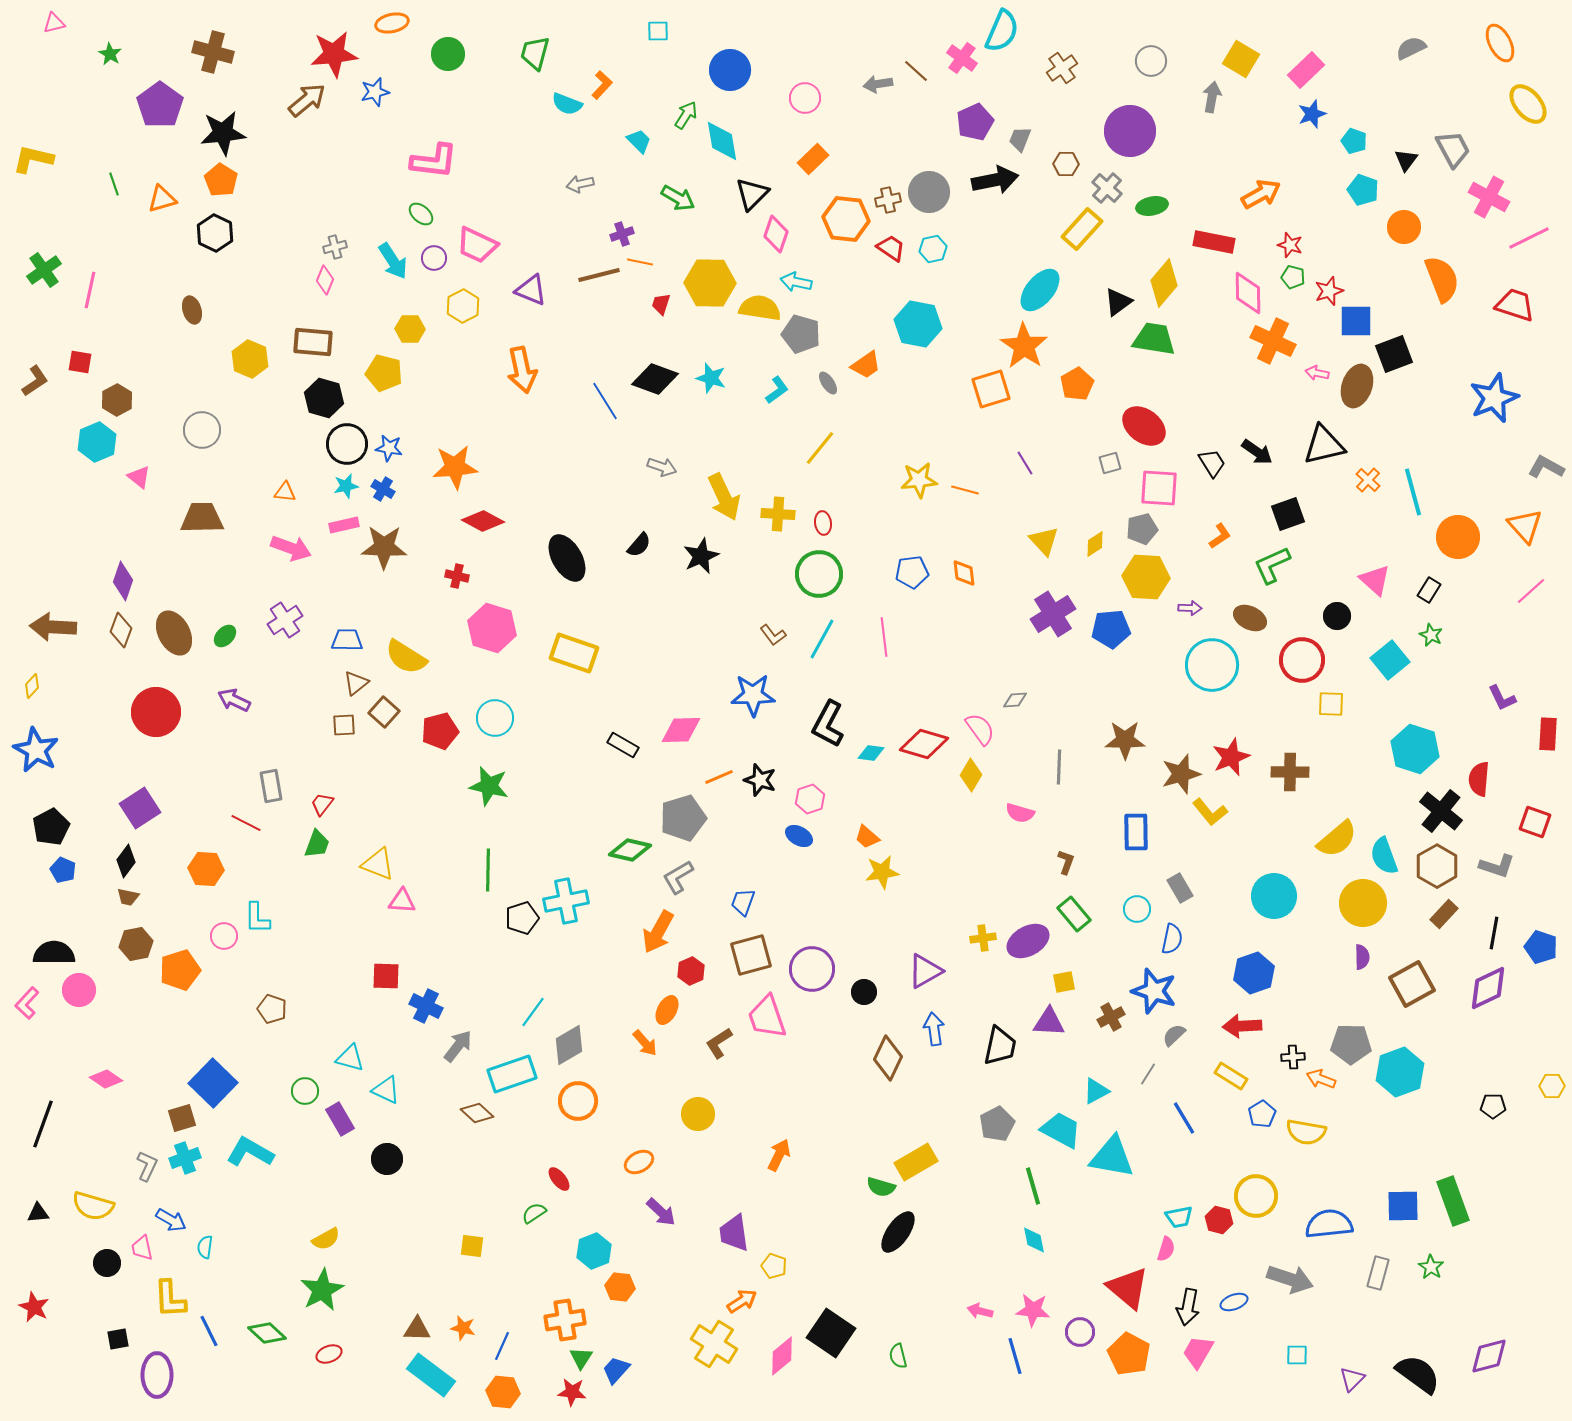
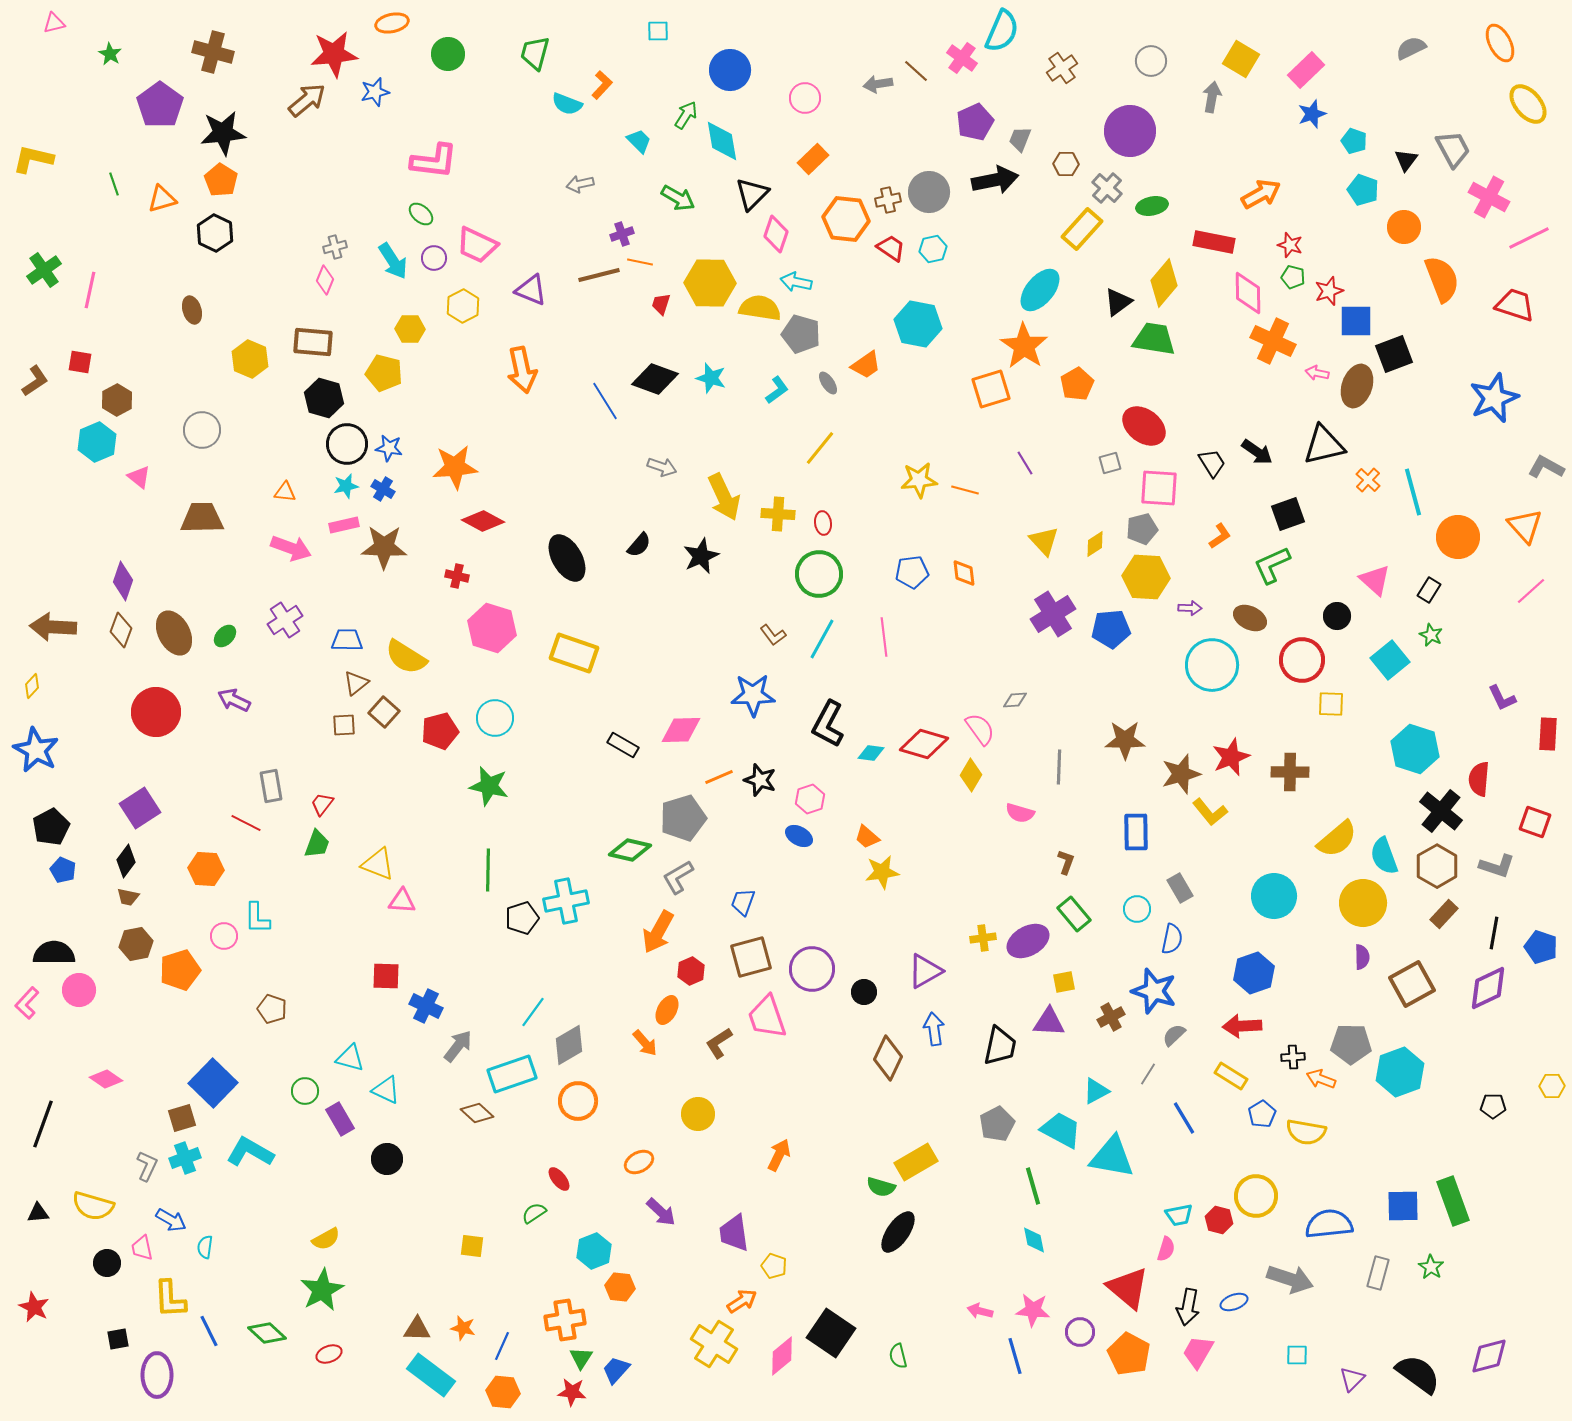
brown square at (751, 955): moved 2 px down
cyan trapezoid at (1179, 1217): moved 2 px up
